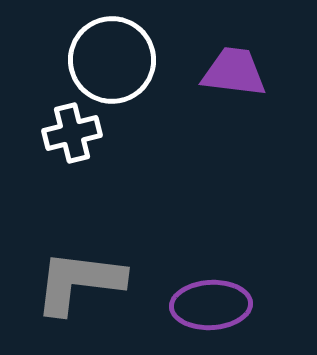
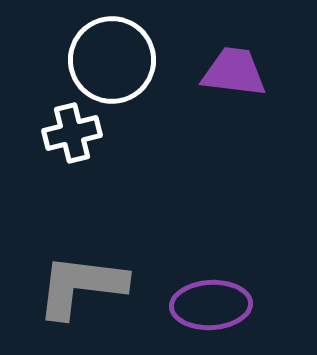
gray L-shape: moved 2 px right, 4 px down
